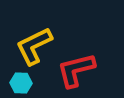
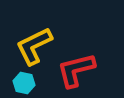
cyan hexagon: moved 3 px right; rotated 10 degrees clockwise
